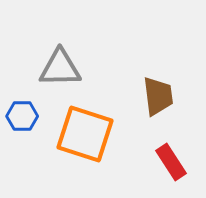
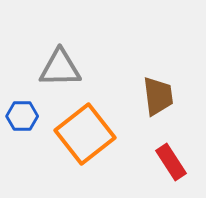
orange square: rotated 34 degrees clockwise
